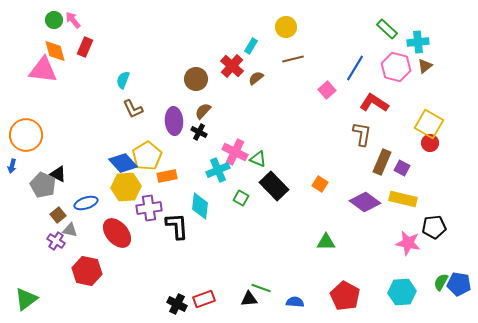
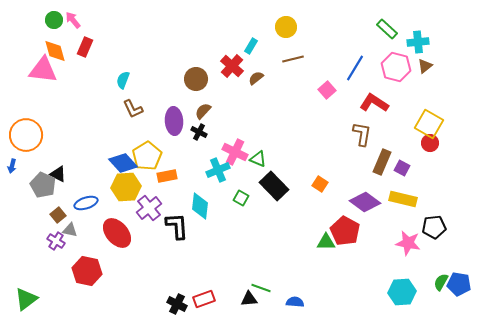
purple cross at (149, 208): rotated 30 degrees counterclockwise
red pentagon at (345, 296): moved 65 px up
